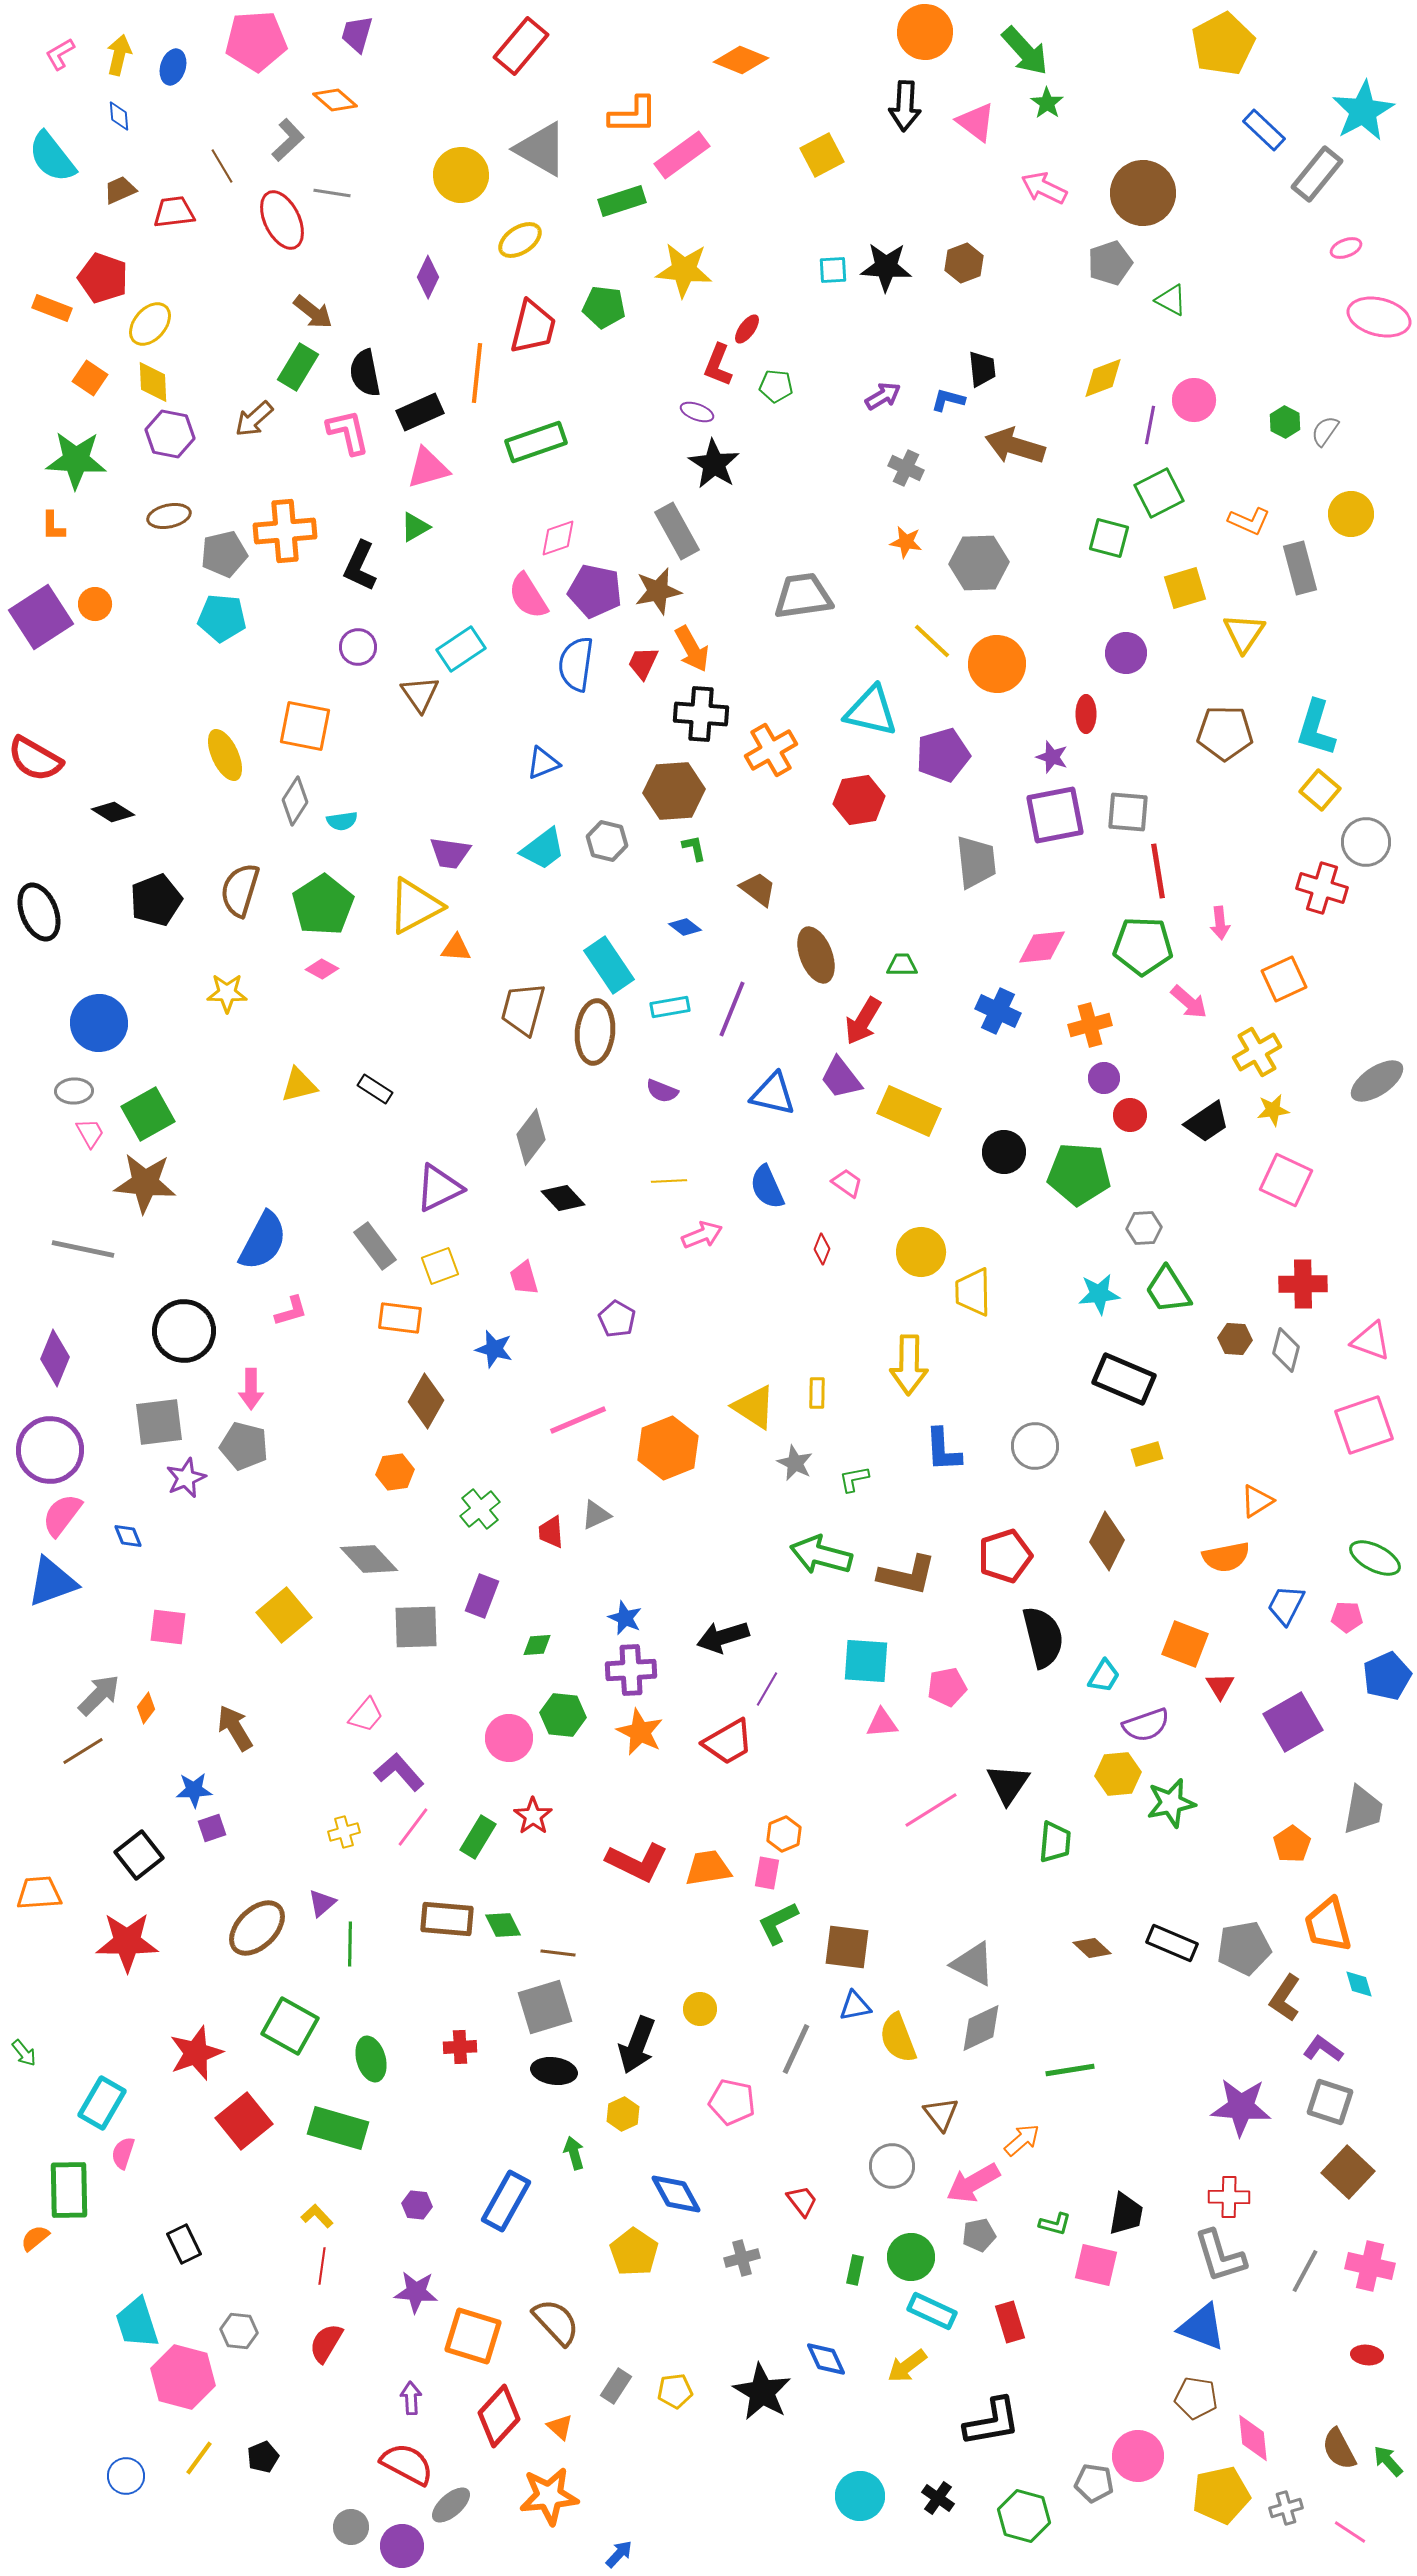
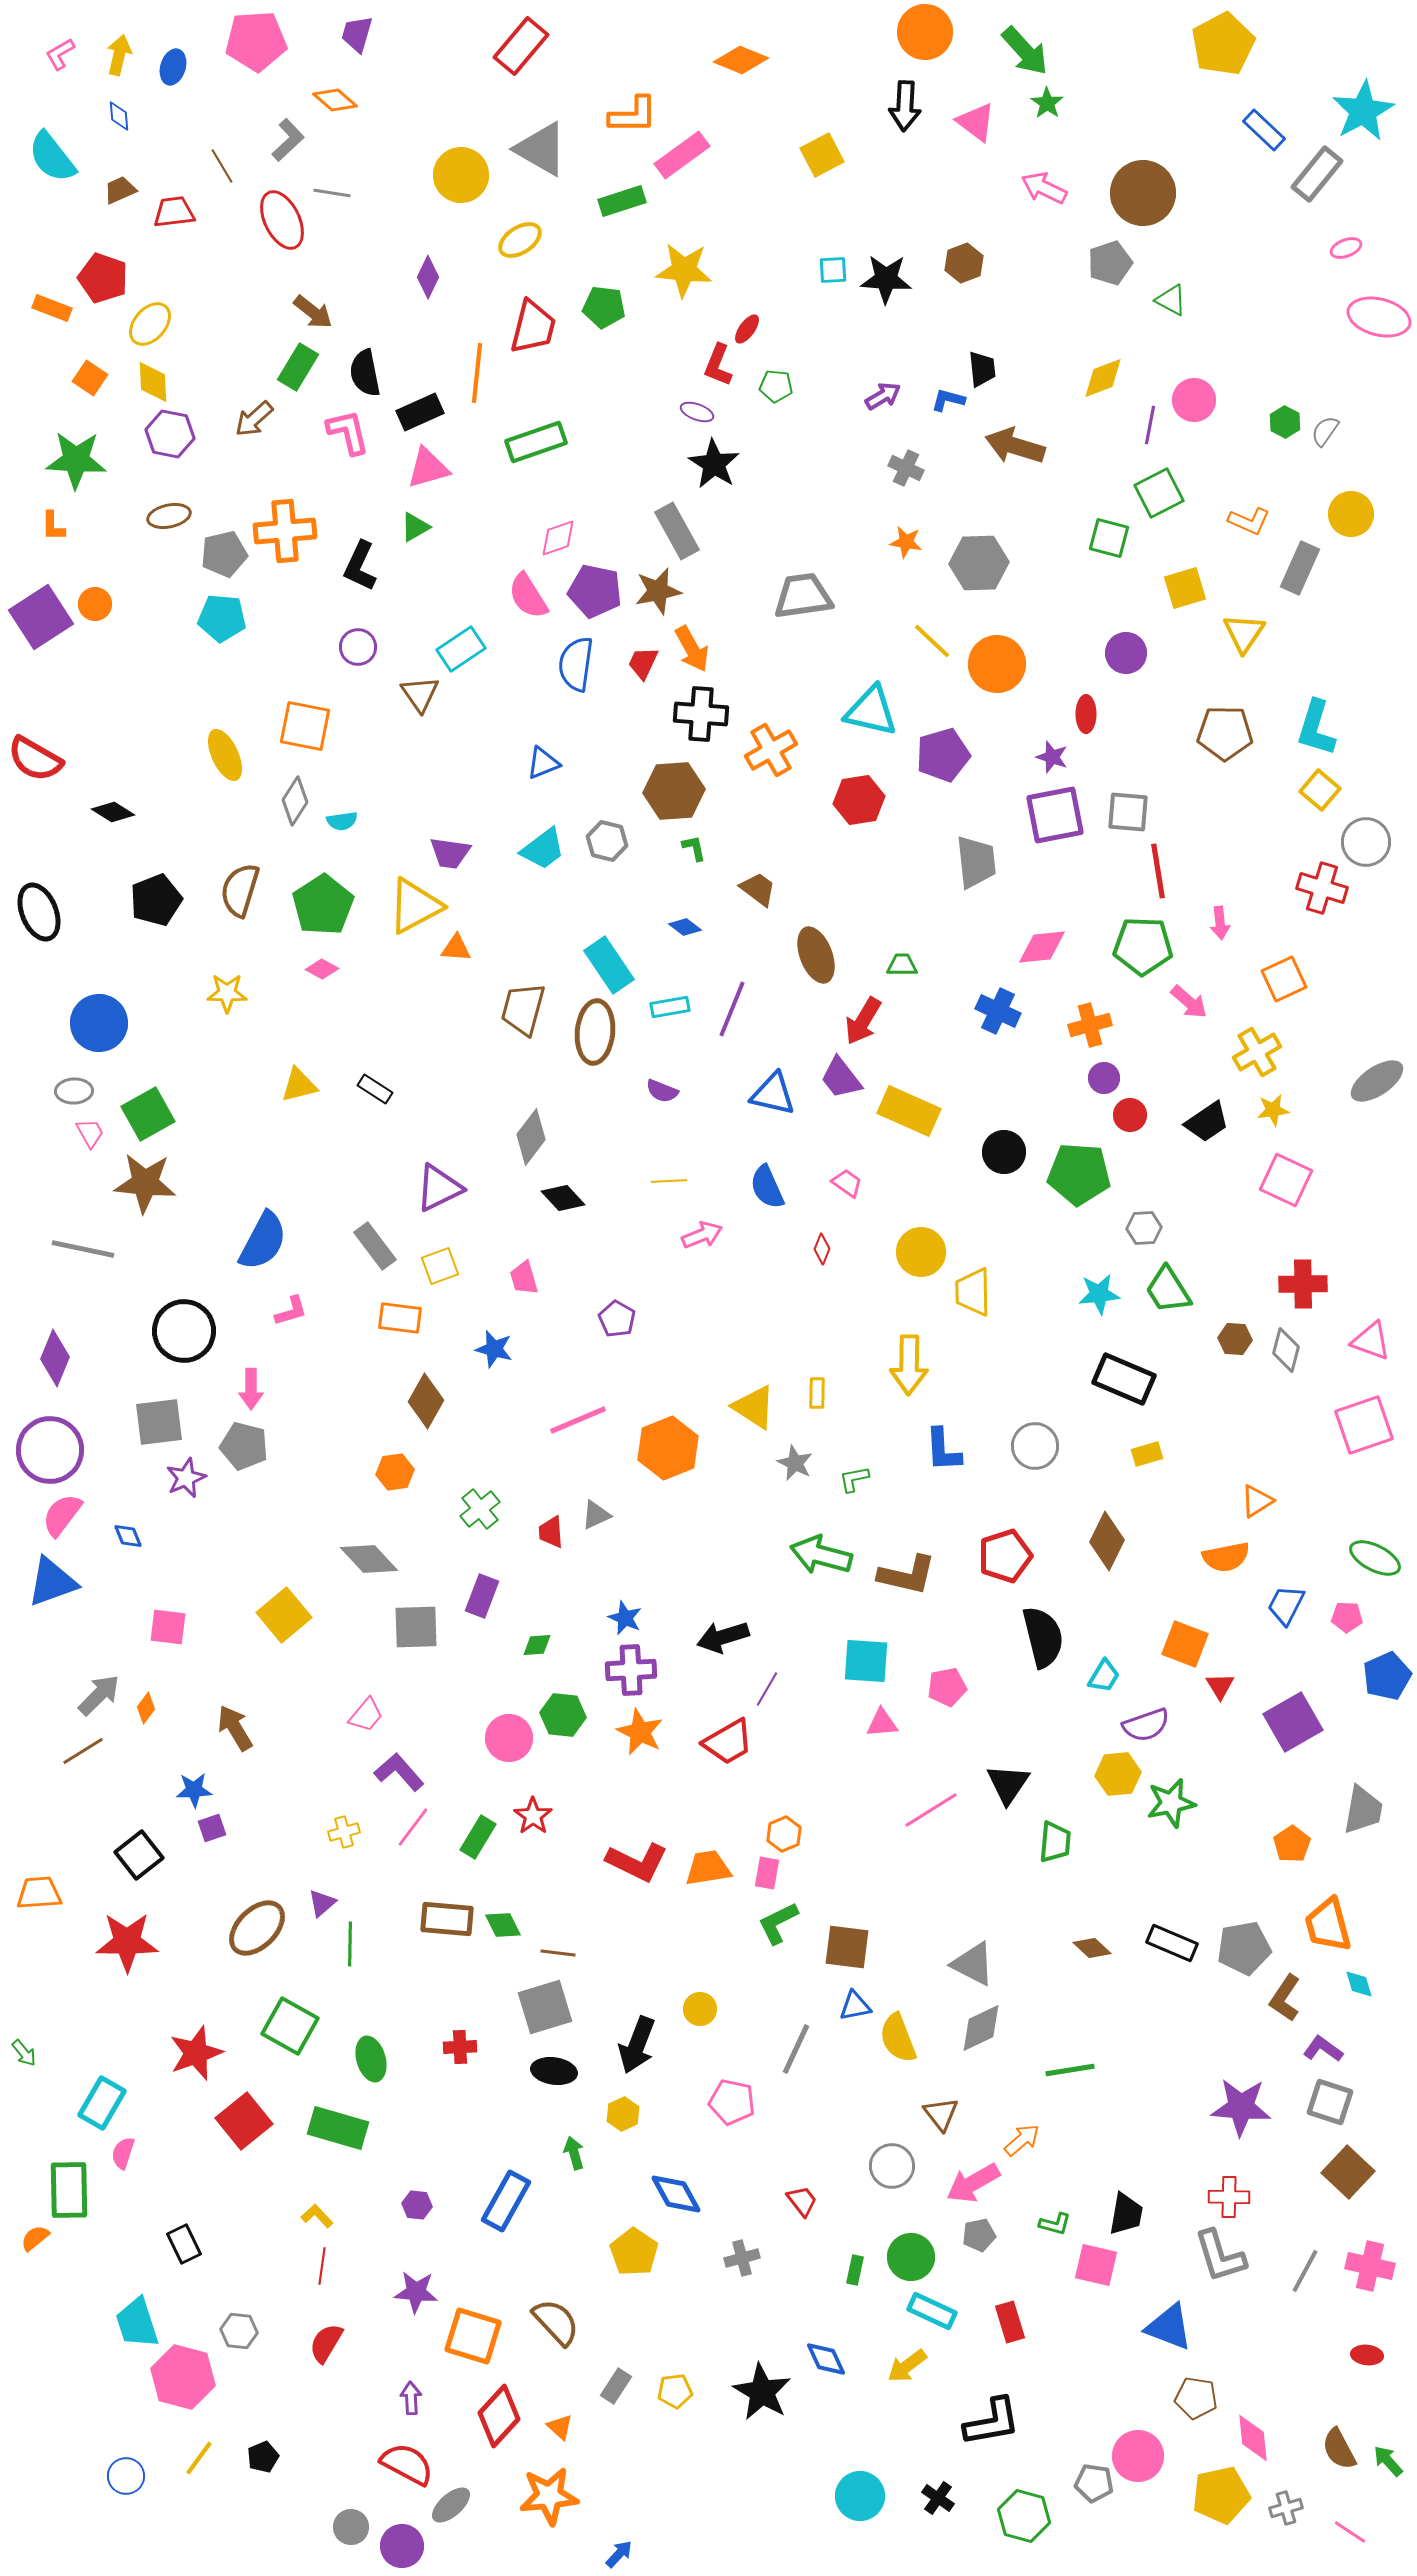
black star at (886, 267): moved 12 px down
gray rectangle at (1300, 568): rotated 39 degrees clockwise
blue triangle at (1202, 2327): moved 33 px left
